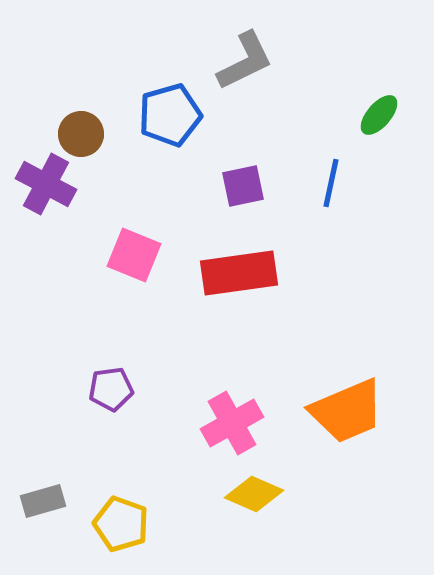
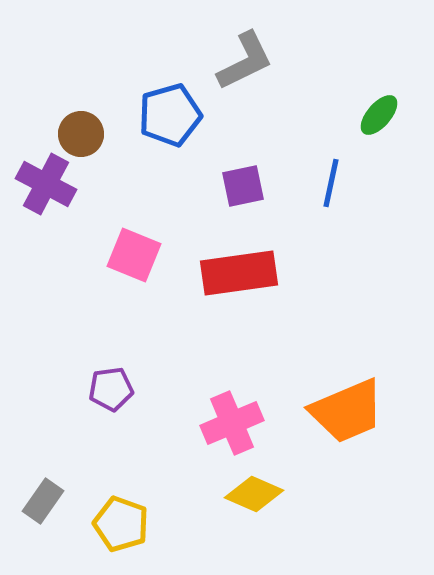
pink cross: rotated 6 degrees clockwise
gray rectangle: rotated 39 degrees counterclockwise
